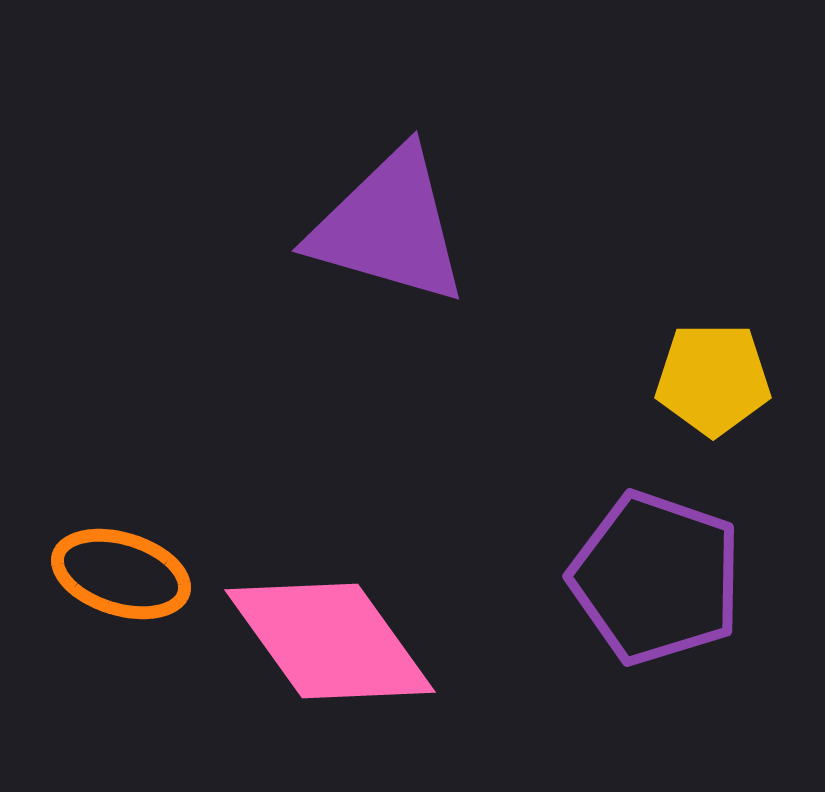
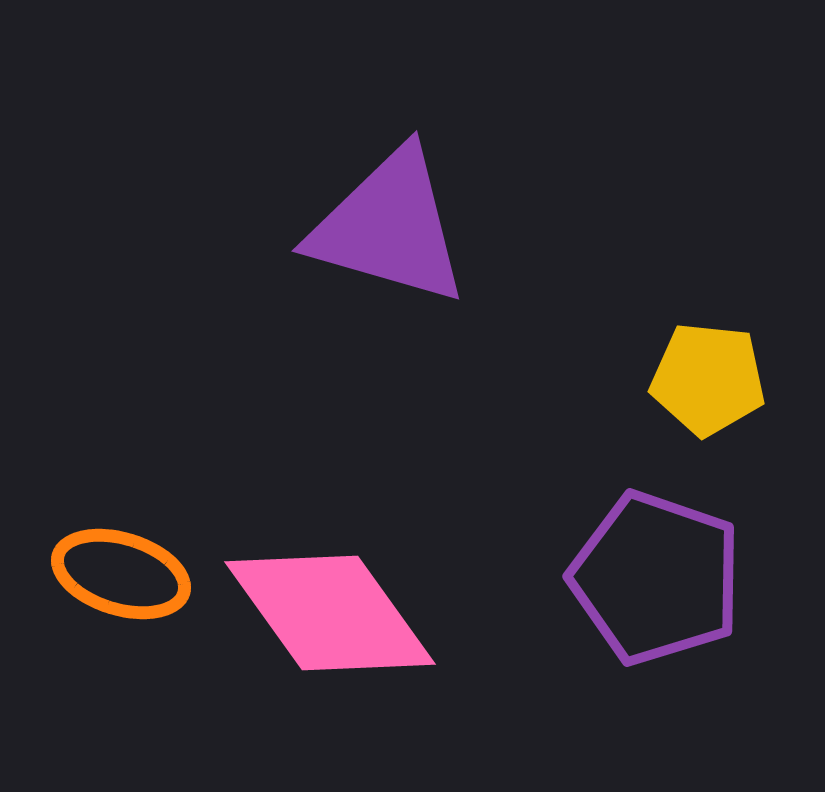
yellow pentagon: moved 5 px left; rotated 6 degrees clockwise
pink diamond: moved 28 px up
